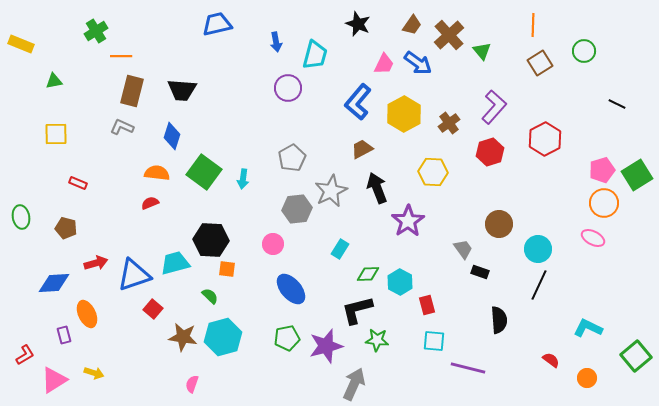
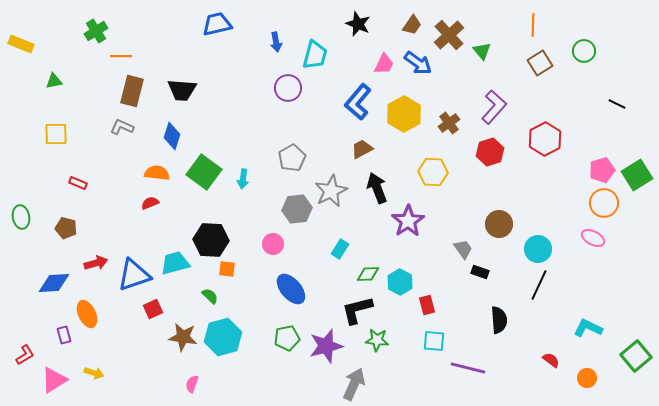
red square at (153, 309): rotated 24 degrees clockwise
